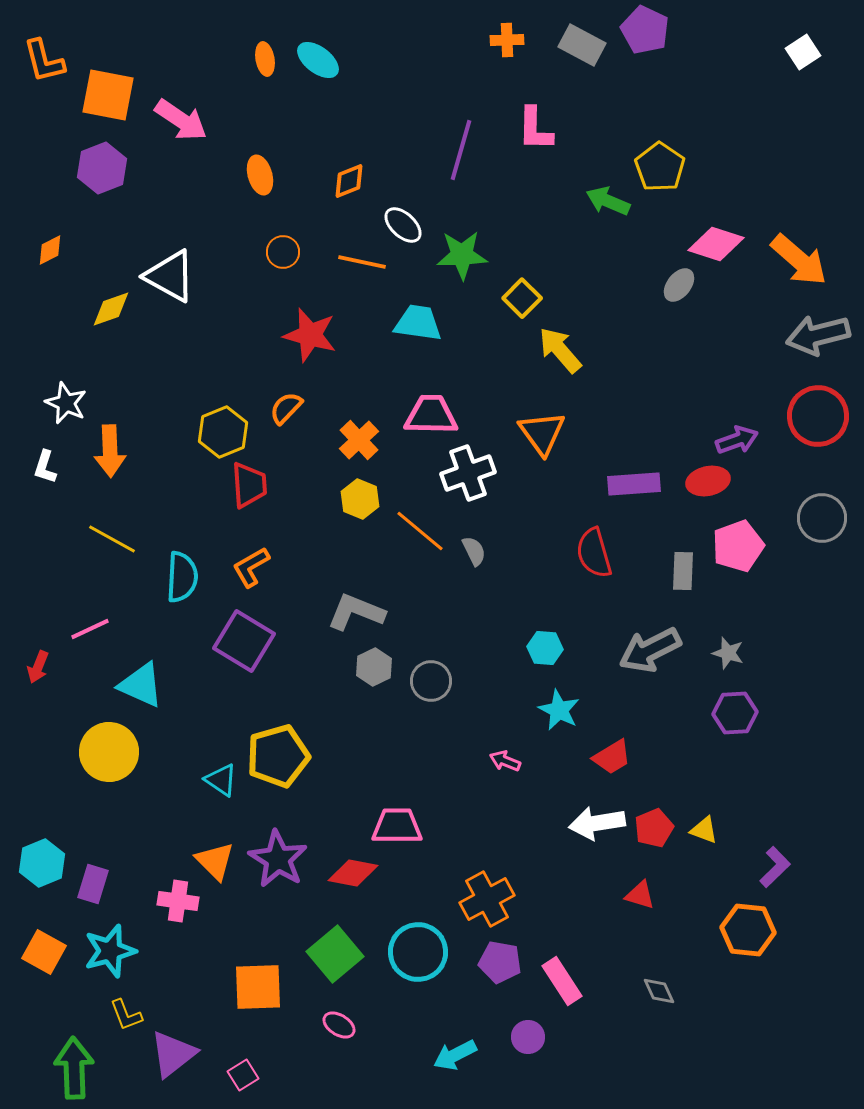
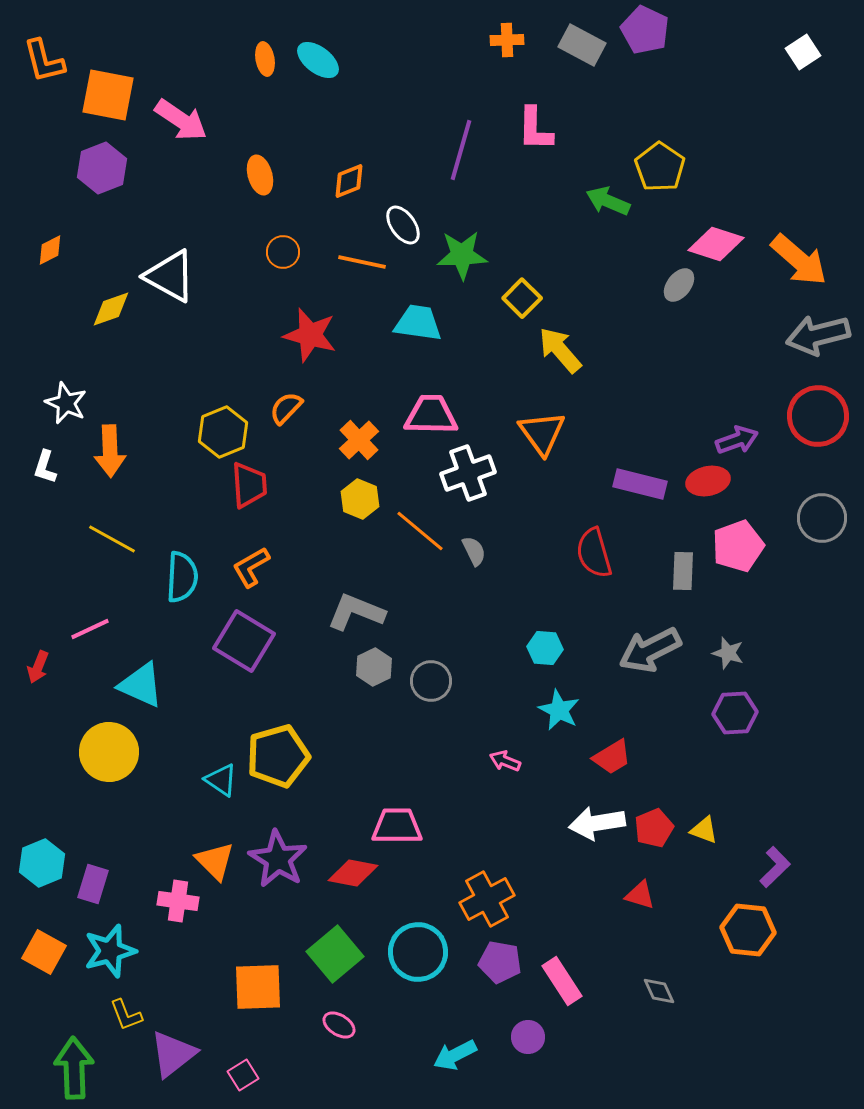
white ellipse at (403, 225): rotated 12 degrees clockwise
purple rectangle at (634, 484): moved 6 px right; rotated 18 degrees clockwise
